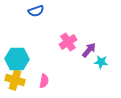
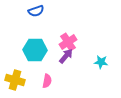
purple arrow: moved 23 px left, 6 px down
cyan hexagon: moved 18 px right, 9 px up
pink semicircle: moved 3 px right
